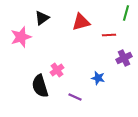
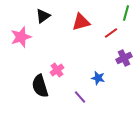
black triangle: moved 1 px right, 2 px up
red line: moved 2 px right, 2 px up; rotated 32 degrees counterclockwise
purple line: moved 5 px right; rotated 24 degrees clockwise
